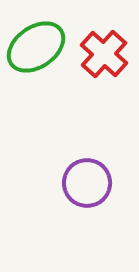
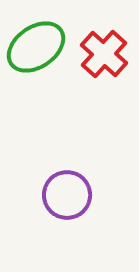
purple circle: moved 20 px left, 12 px down
